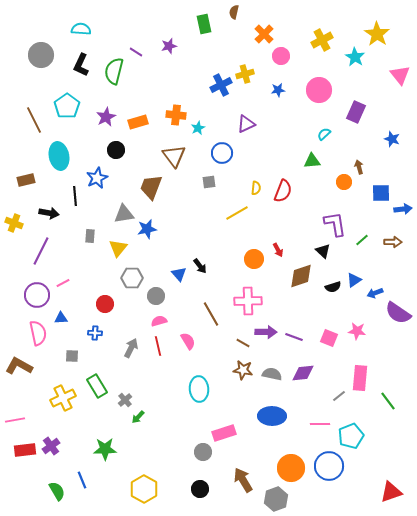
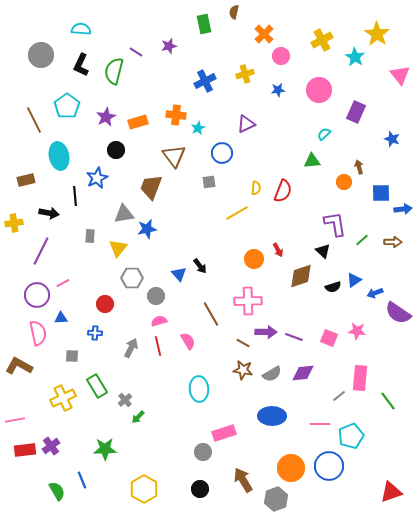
blue cross at (221, 85): moved 16 px left, 4 px up
yellow cross at (14, 223): rotated 30 degrees counterclockwise
gray semicircle at (272, 374): rotated 138 degrees clockwise
